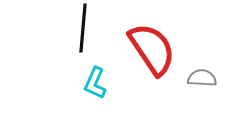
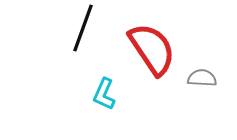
black line: rotated 15 degrees clockwise
cyan L-shape: moved 9 px right, 11 px down
